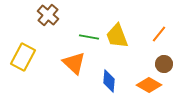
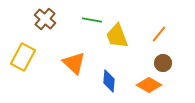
brown cross: moved 3 px left, 4 px down
green line: moved 3 px right, 17 px up
brown circle: moved 1 px left, 1 px up
